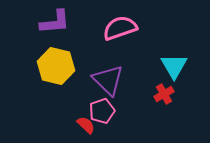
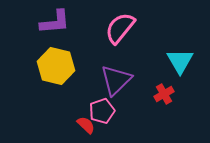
pink semicircle: rotated 32 degrees counterclockwise
cyan triangle: moved 6 px right, 5 px up
purple triangle: moved 8 px right; rotated 32 degrees clockwise
